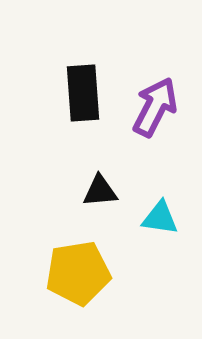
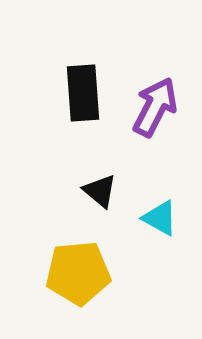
black triangle: rotated 45 degrees clockwise
cyan triangle: rotated 21 degrees clockwise
yellow pentagon: rotated 4 degrees clockwise
